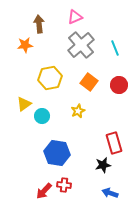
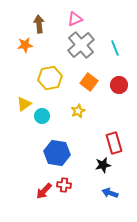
pink triangle: moved 2 px down
